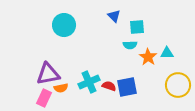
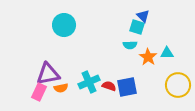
blue triangle: moved 29 px right
cyan square: rotated 21 degrees clockwise
pink rectangle: moved 5 px left, 6 px up
